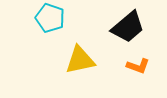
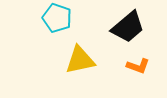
cyan pentagon: moved 7 px right
